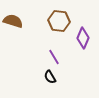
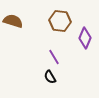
brown hexagon: moved 1 px right
purple diamond: moved 2 px right
